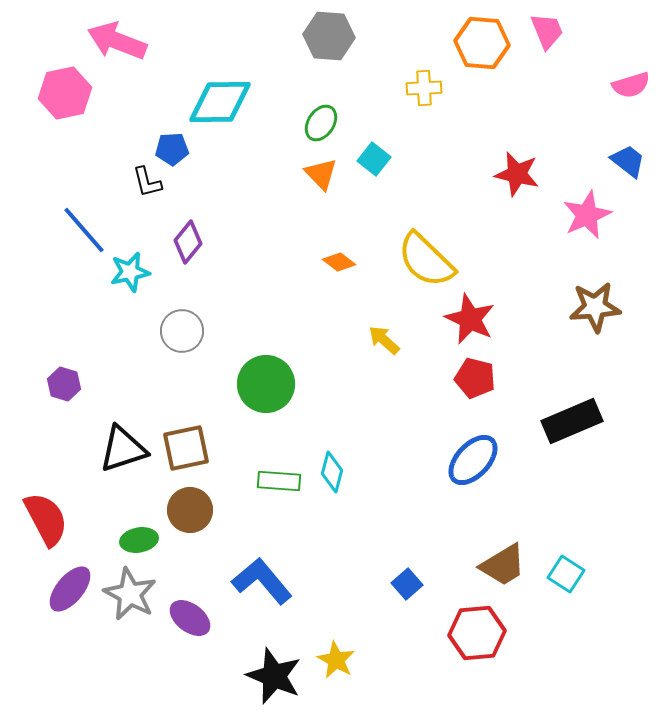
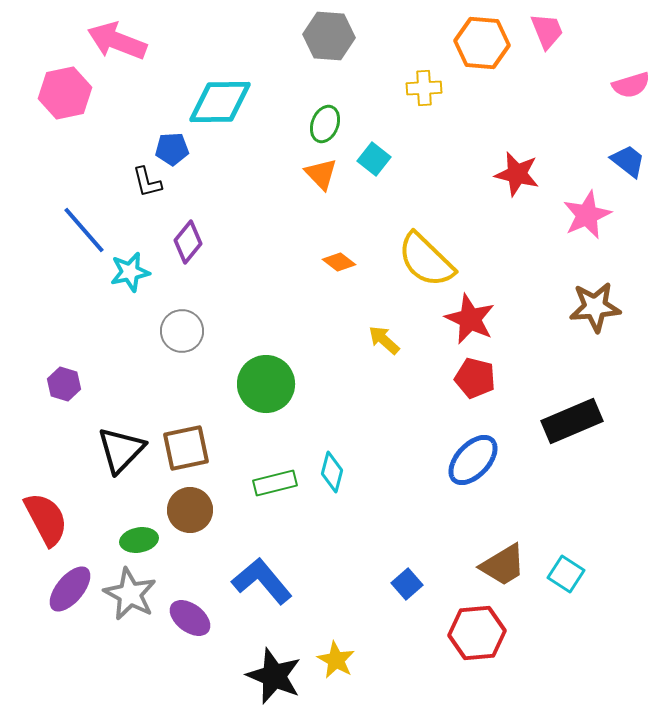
green ellipse at (321, 123): moved 4 px right, 1 px down; rotated 12 degrees counterclockwise
black triangle at (123, 449): moved 2 px left, 1 px down; rotated 28 degrees counterclockwise
green rectangle at (279, 481): moved 4 px left, 2 px down; rotated 18 degrees counterclockwise
